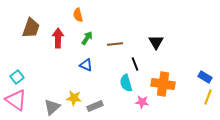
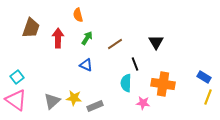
brown line: rotated 28 degrees counterclockwise
blue rectangle: moved 1 px left
cyan semicircle: rotated 18 degrees clockwise
pink star: moved 1 px right, 1 px down
gray triangle: moved 6 px up
